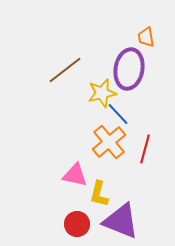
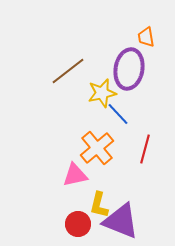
brown line: moved 3 px right, 1 px down
orange cross: moved 12 px left, 6 px down
pink triangle: rotated 24 degrees counterclockwise
yellow L-shape: moved 11 px down
red circle: moved 1 px right
